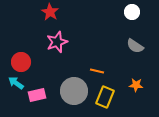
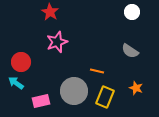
gray semicircle: moved 5 px left, 5 px down
orange star: moved 3 px down; rotated 16 degrees clockwise
pink rectangle: moved 4 px right, 6 px down
